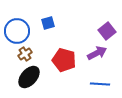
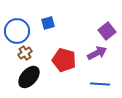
brown cross: moved 1 px up
